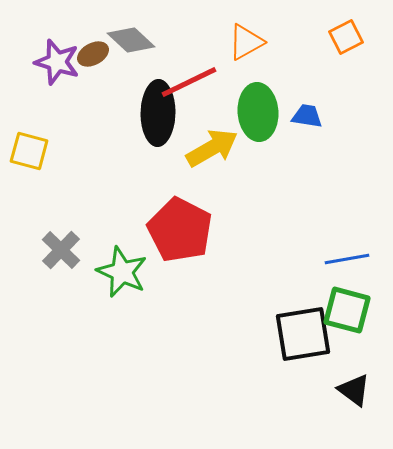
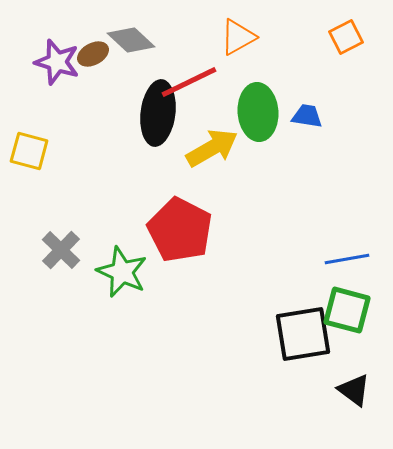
orange triangle: moved 8 px left, 5 px up
black ellipse: rotated 6 degrees clockwise
